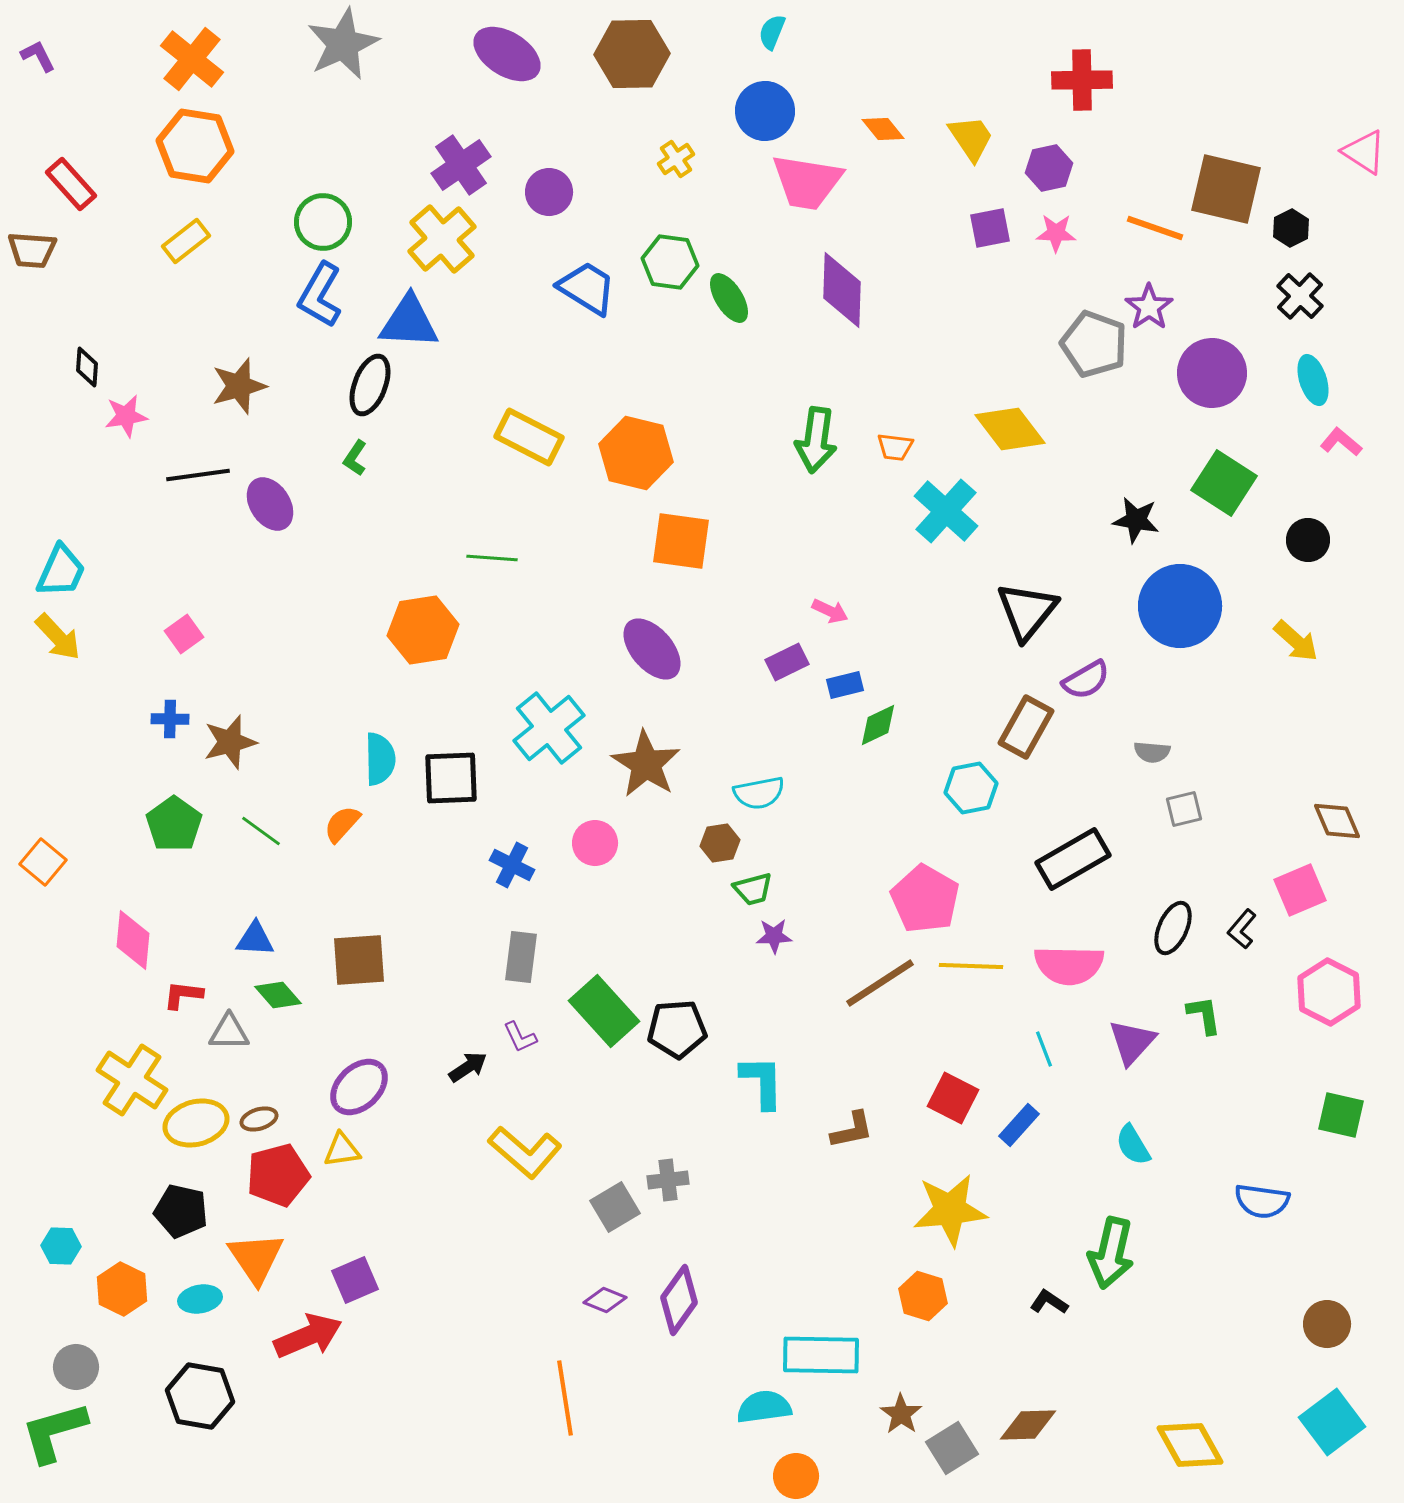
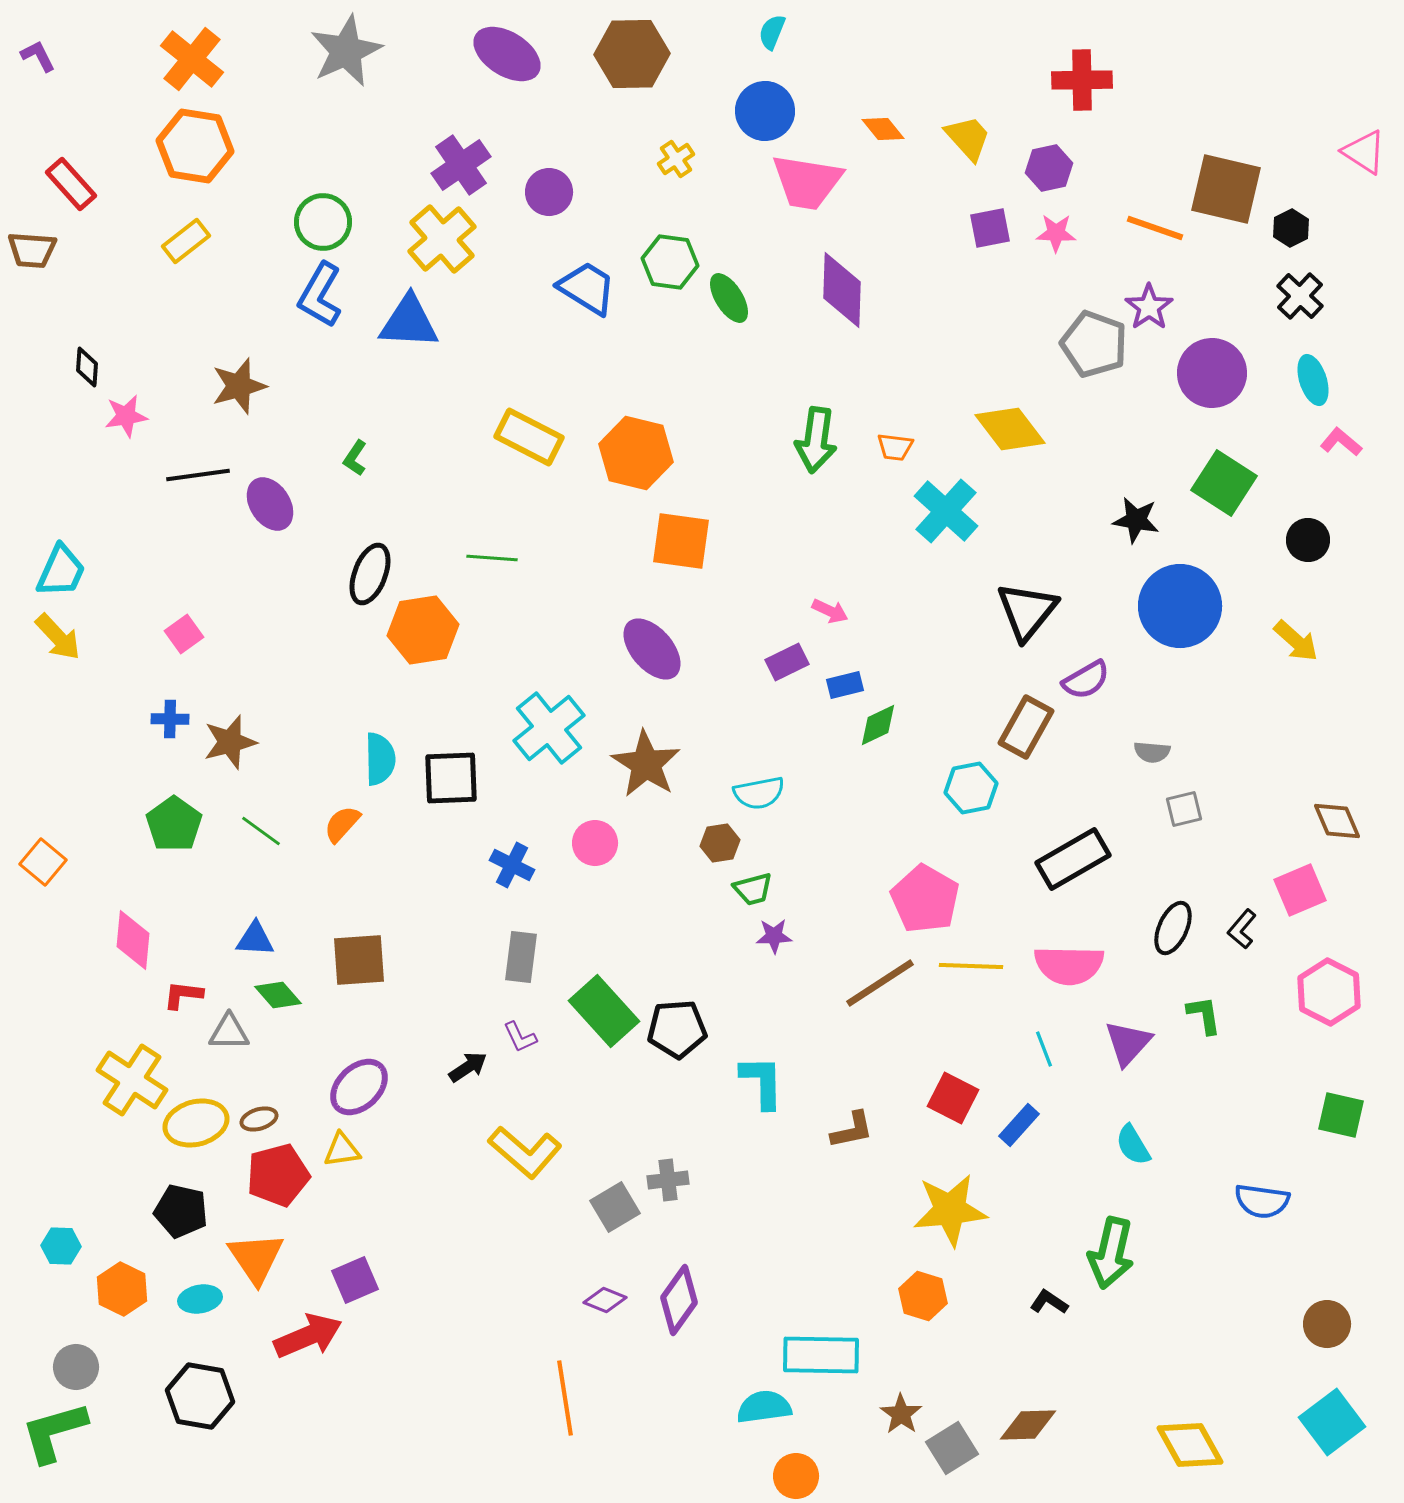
gray star at (343, 44): moved 3 px right, 7 px down
yellow trapezoid at (971, 138): moved 3 px left; rotated 8 degrees counterclockwise
black ellipse at (370, 385): moved 189 px down
purple triangle at (1132, 1042): moved 4 px left, 1 px down
